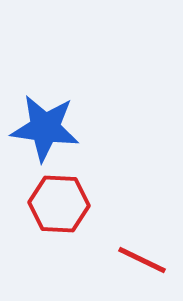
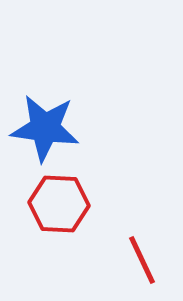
red line: rotated 39 degrees clockwise
